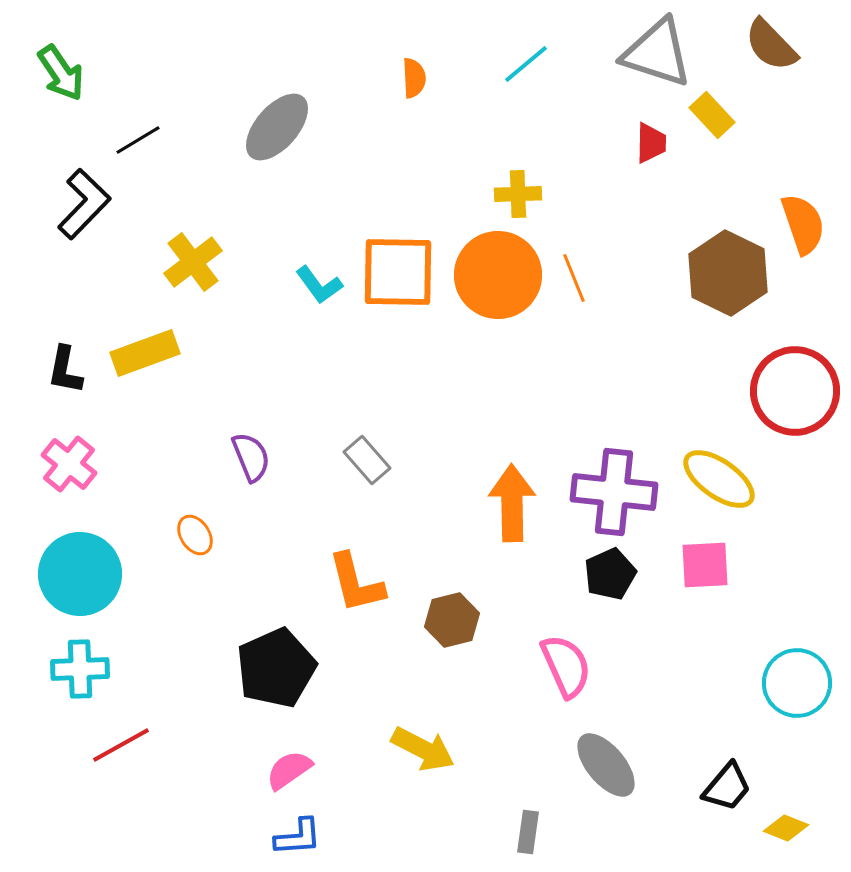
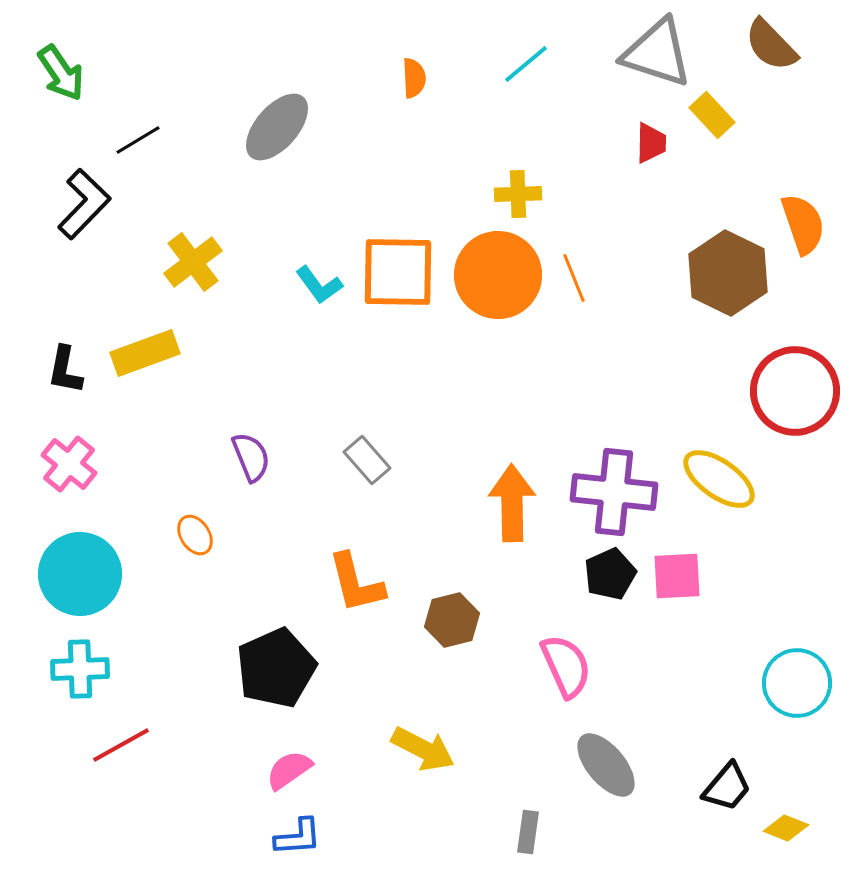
pink square at (705, 565): moved 28 px left, 11 px down
